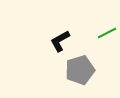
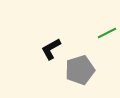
black L-shape: moved 9 px left, 8 px down
